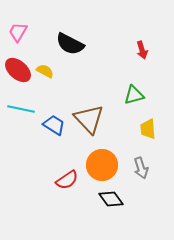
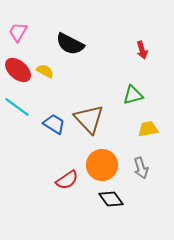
green triangle: moved 1 px left
cyan line: moved 4 px left, 2 px up; rotated 24 degrees clockwise
blue trapezoid: moved 1 px up
yellow trapezoid: rotated 85 degrees clockwise
